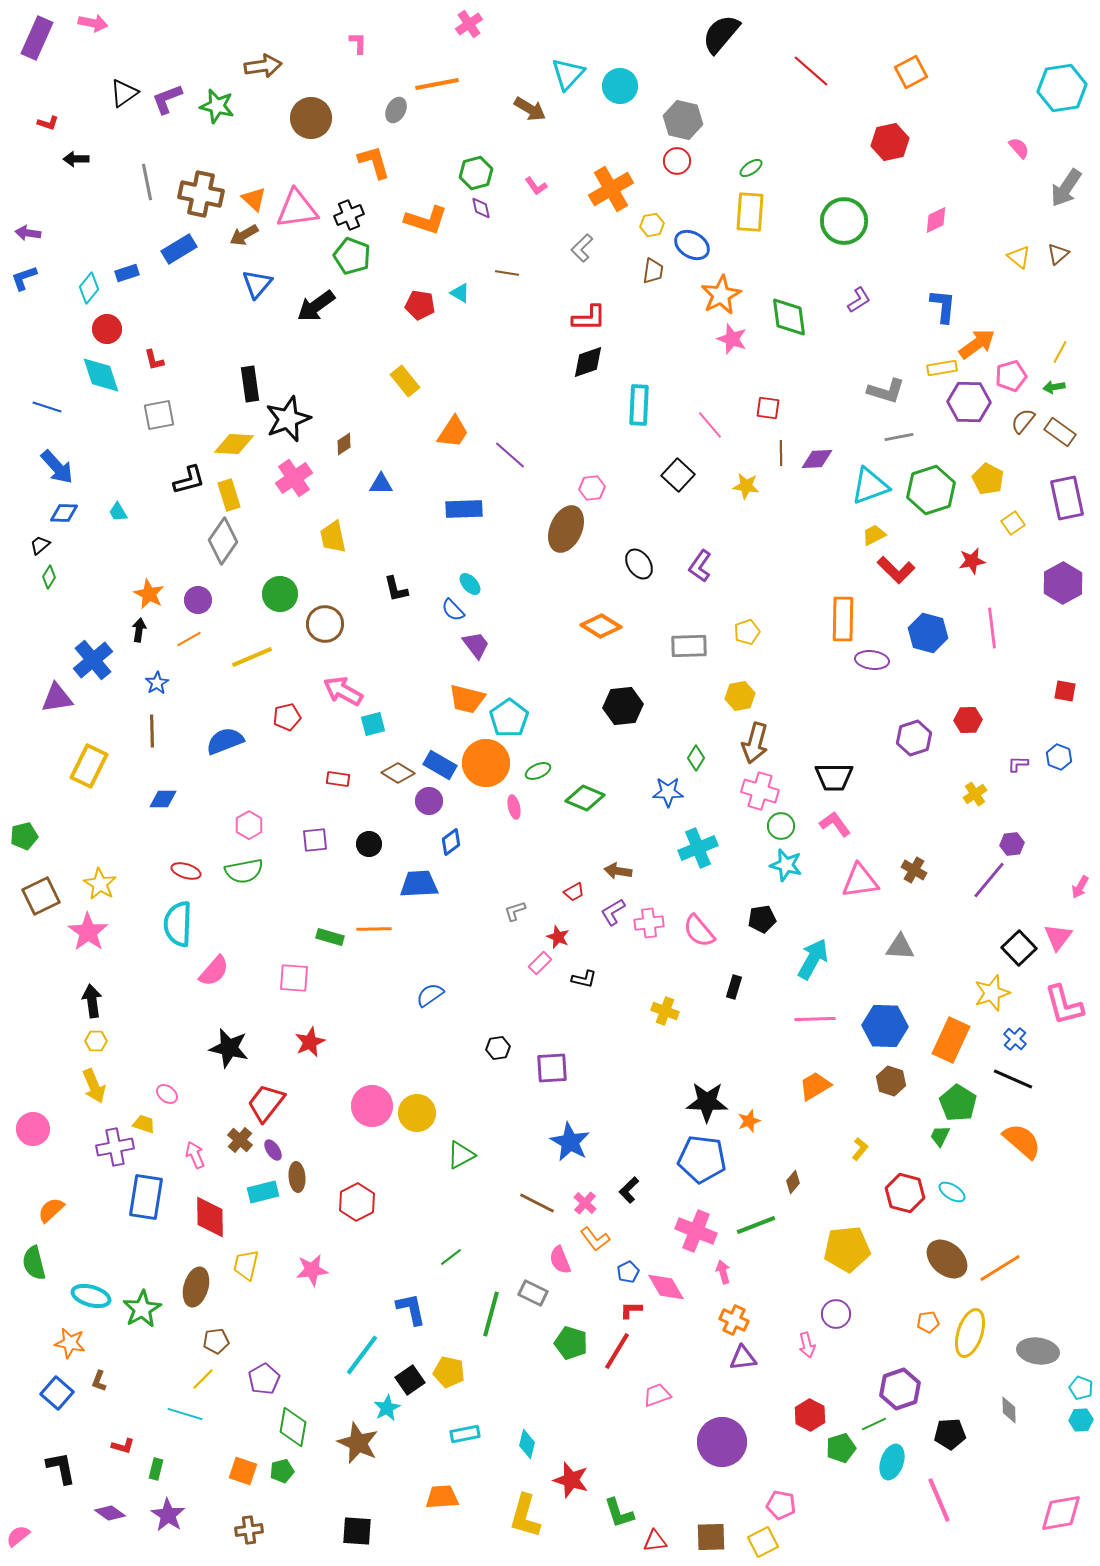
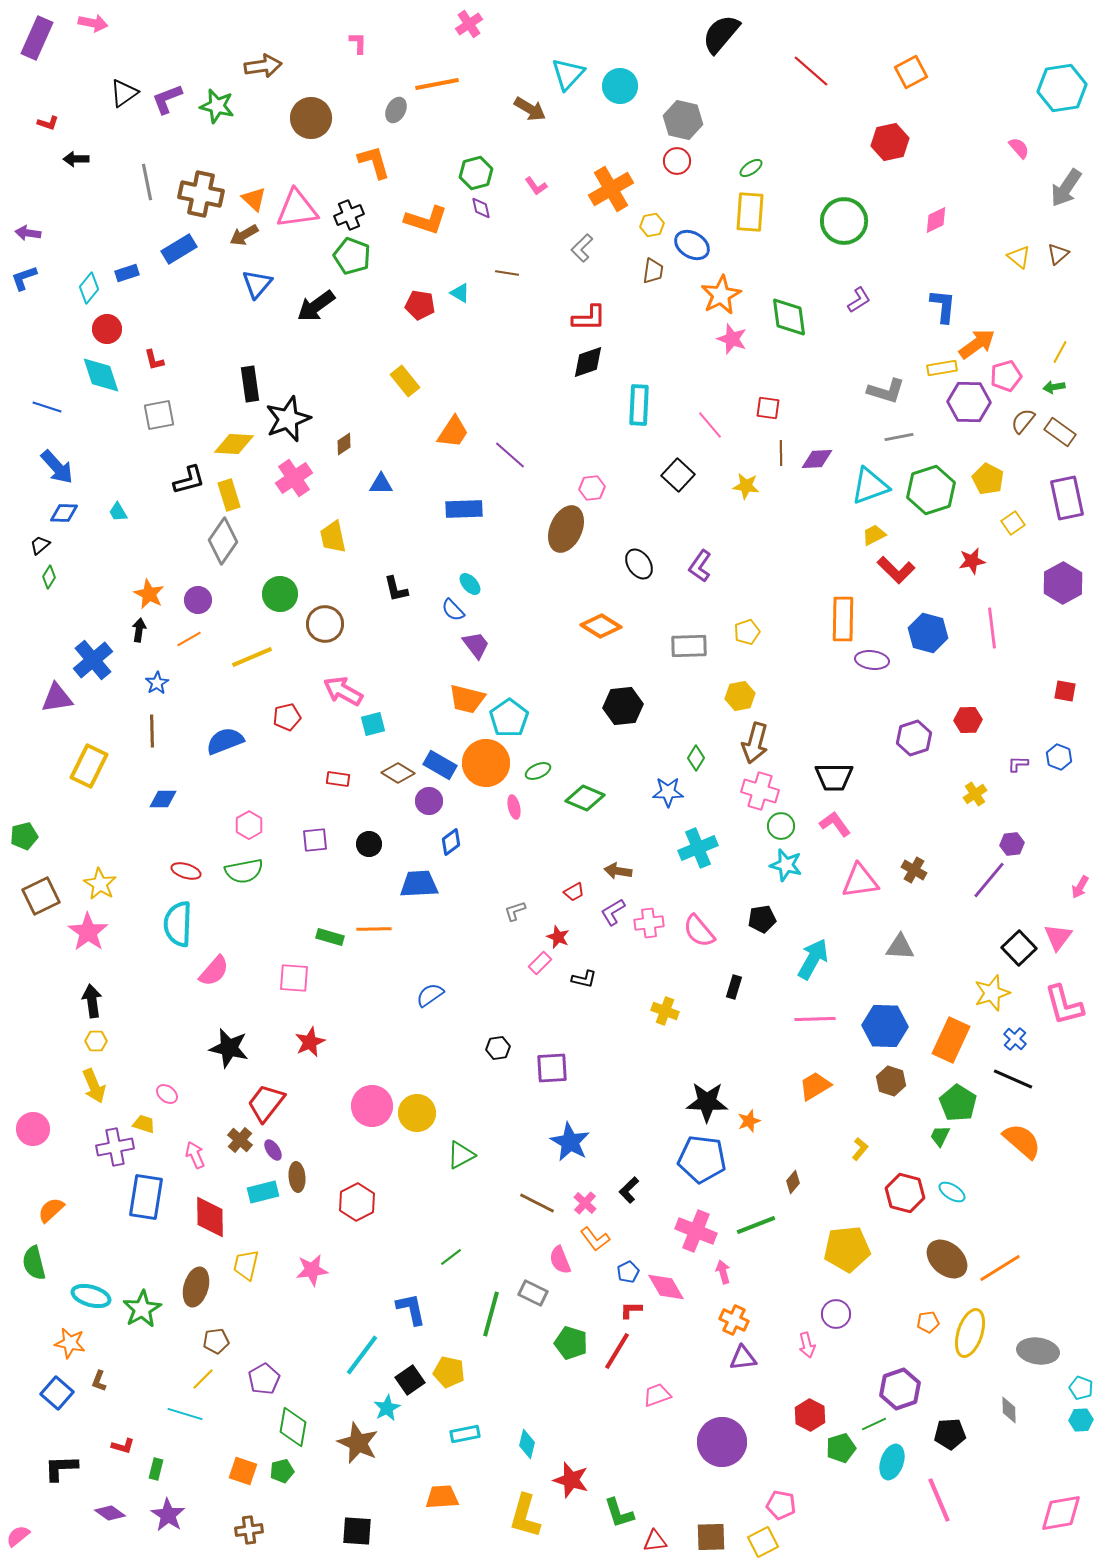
pink pentagon at (1011, 376): moved 5 px left
black L-shape at (61, 1468): rotated 81 degrees counterclockwise
